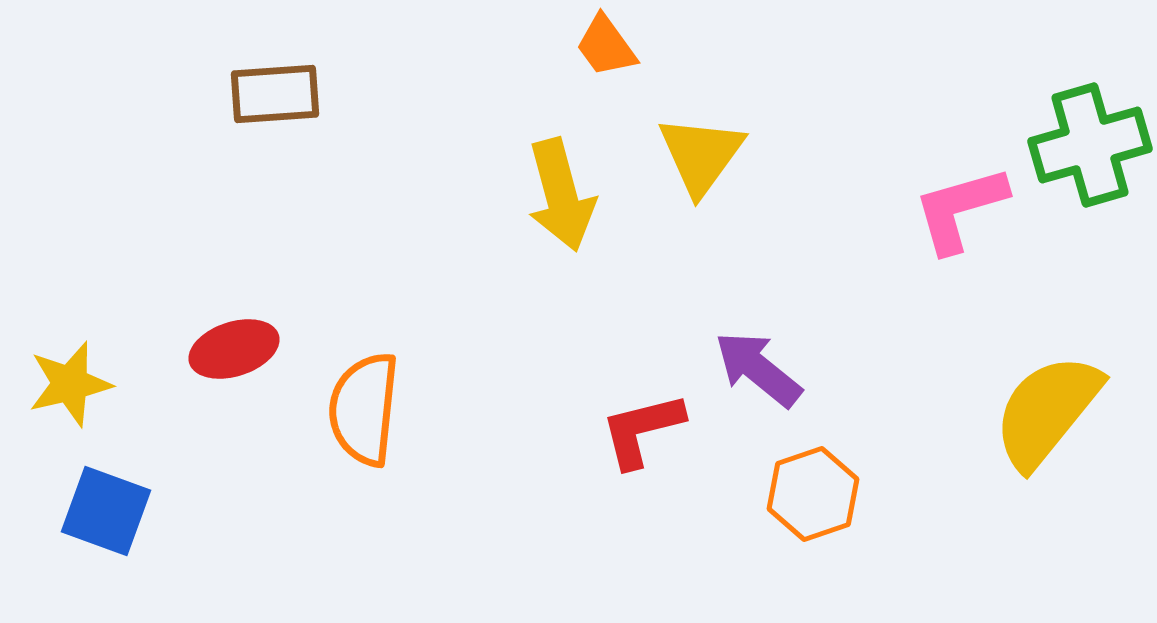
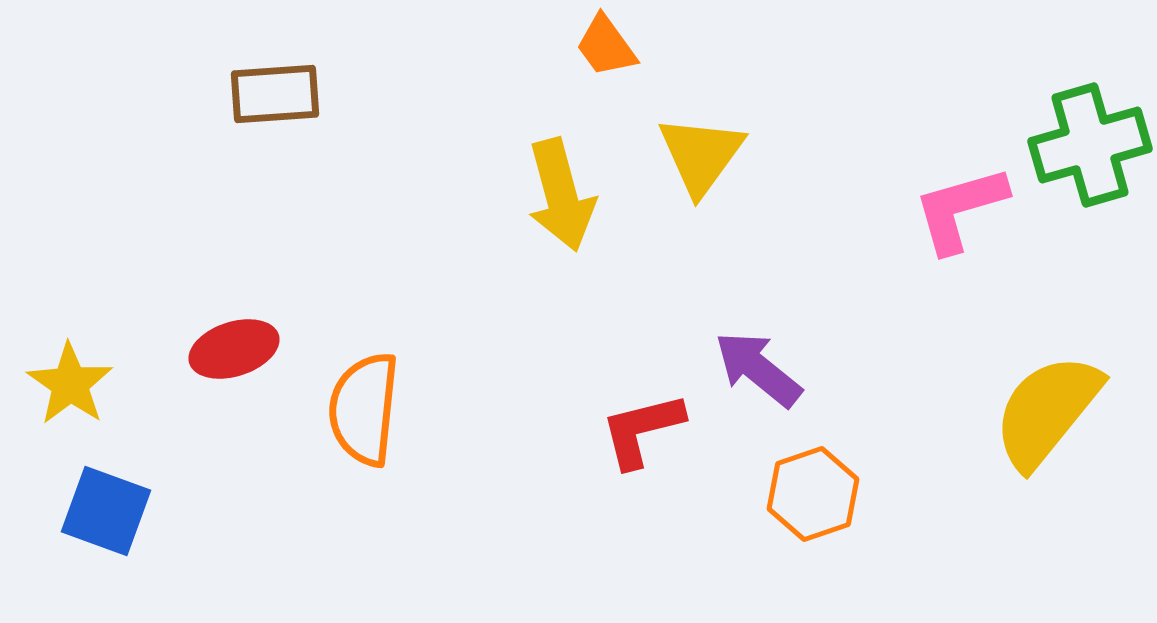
yellow star: rotated 24 degrees counterclockwise
